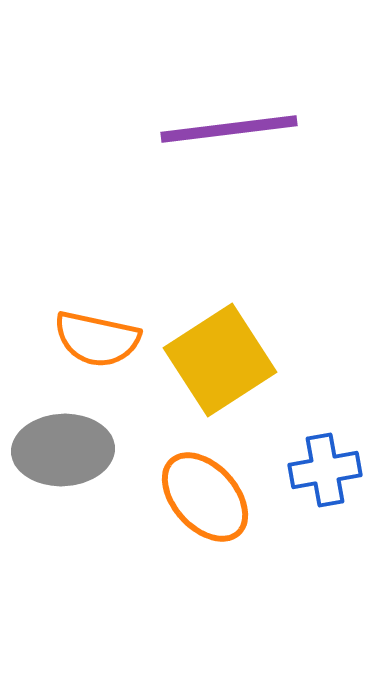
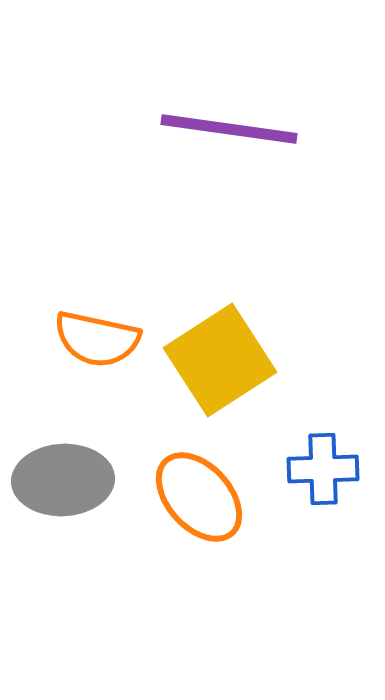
purple line: rotated 15 degrees clockwise
gray ellipse: moved 30 px down
blue cross: moved 2 px left, 1 px up; rotated 8 degrees clockwise
orange ellipse: moved 6 px left
